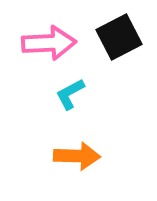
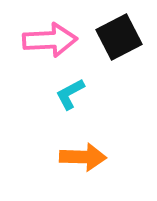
pink arrow: moved 1 px right, 3 px up
orange arrow: moved 6 px right, 1 px down
